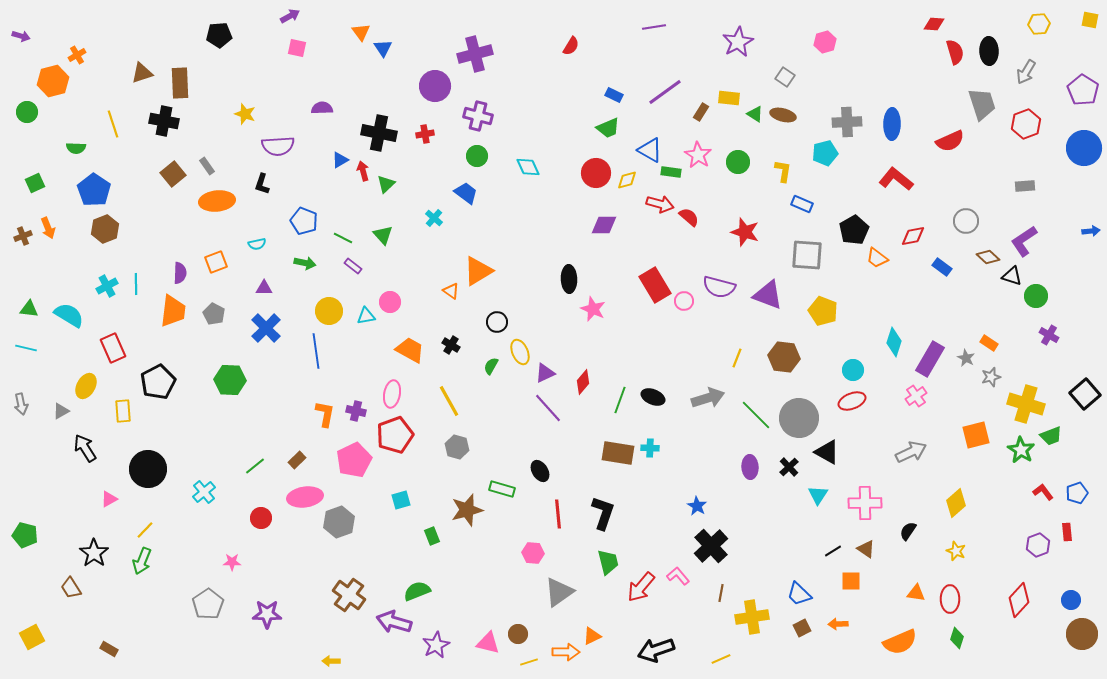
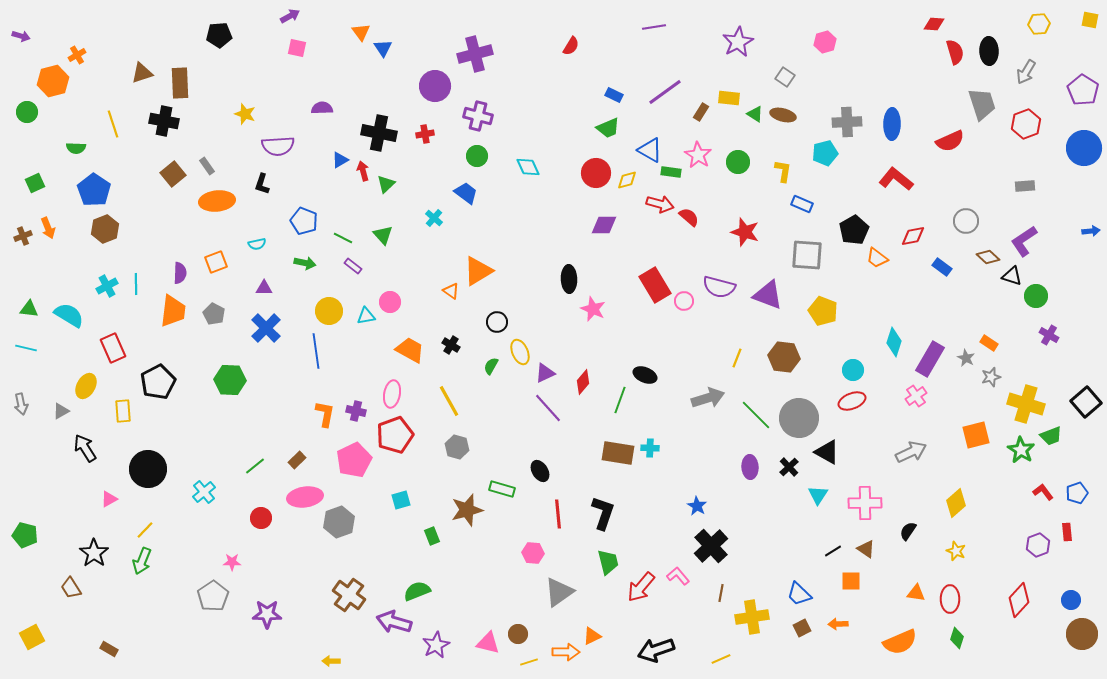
black square at (1085, 394): moved 1 px right, 8 px down
black ellipse at (653, 397): moved 8 px left, 22 px up
gray pentagon at (208, 604): moved 5 px right, 8 px up
